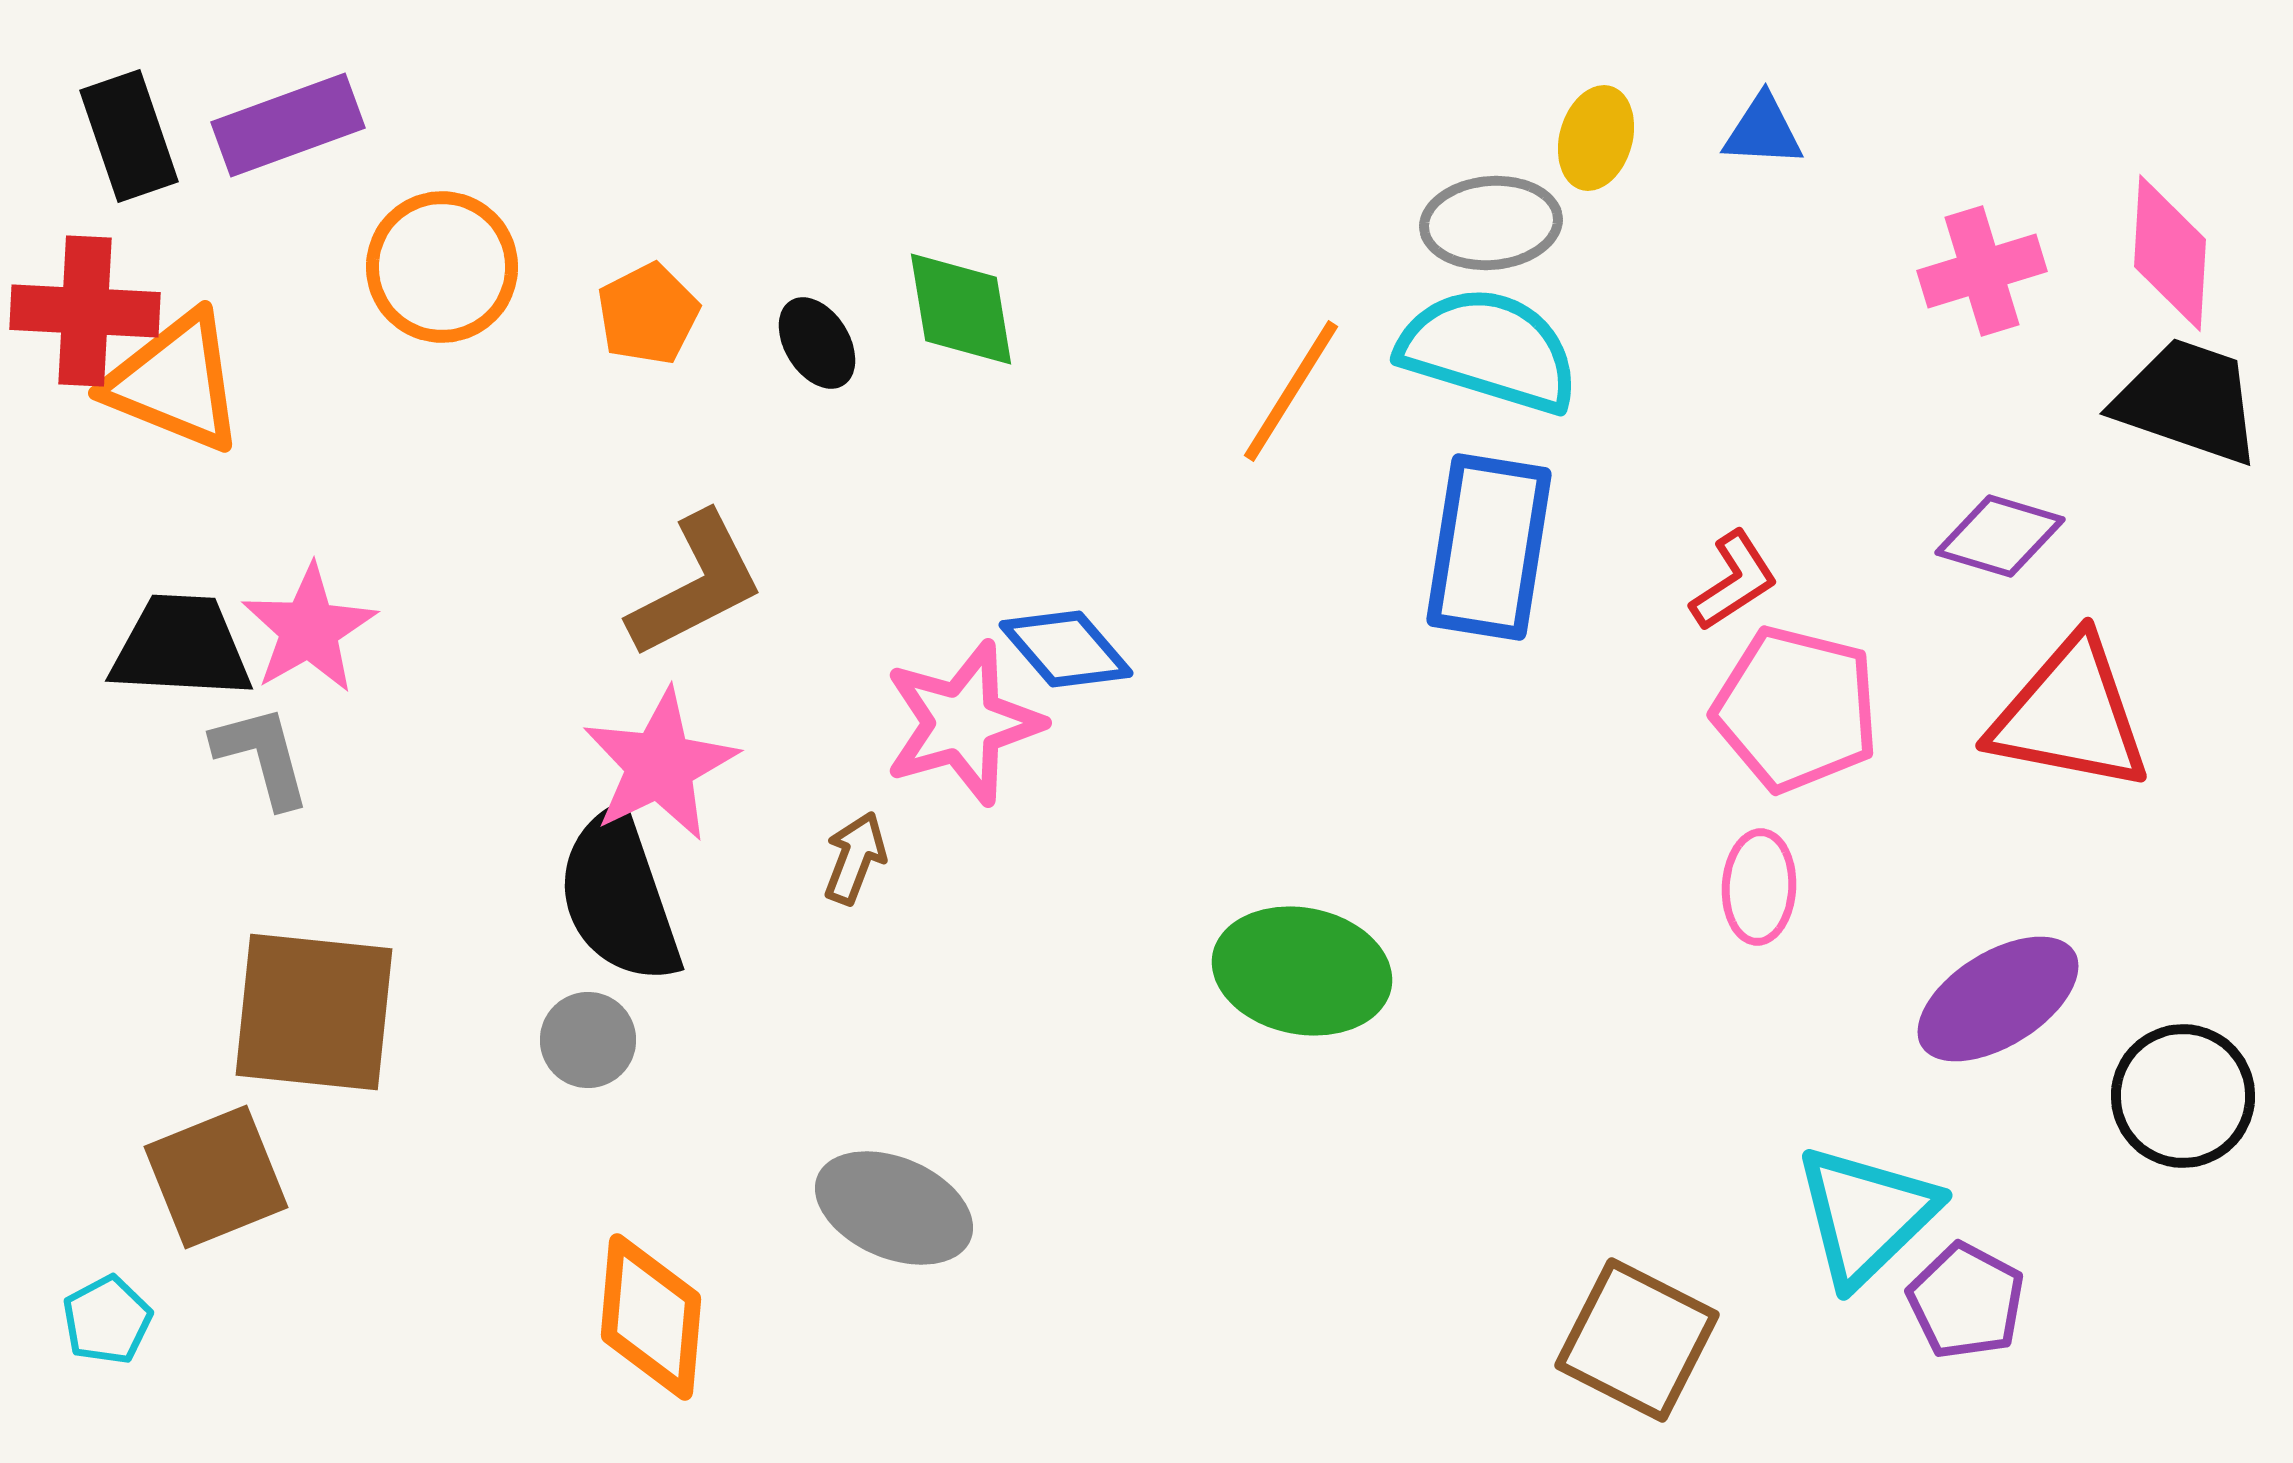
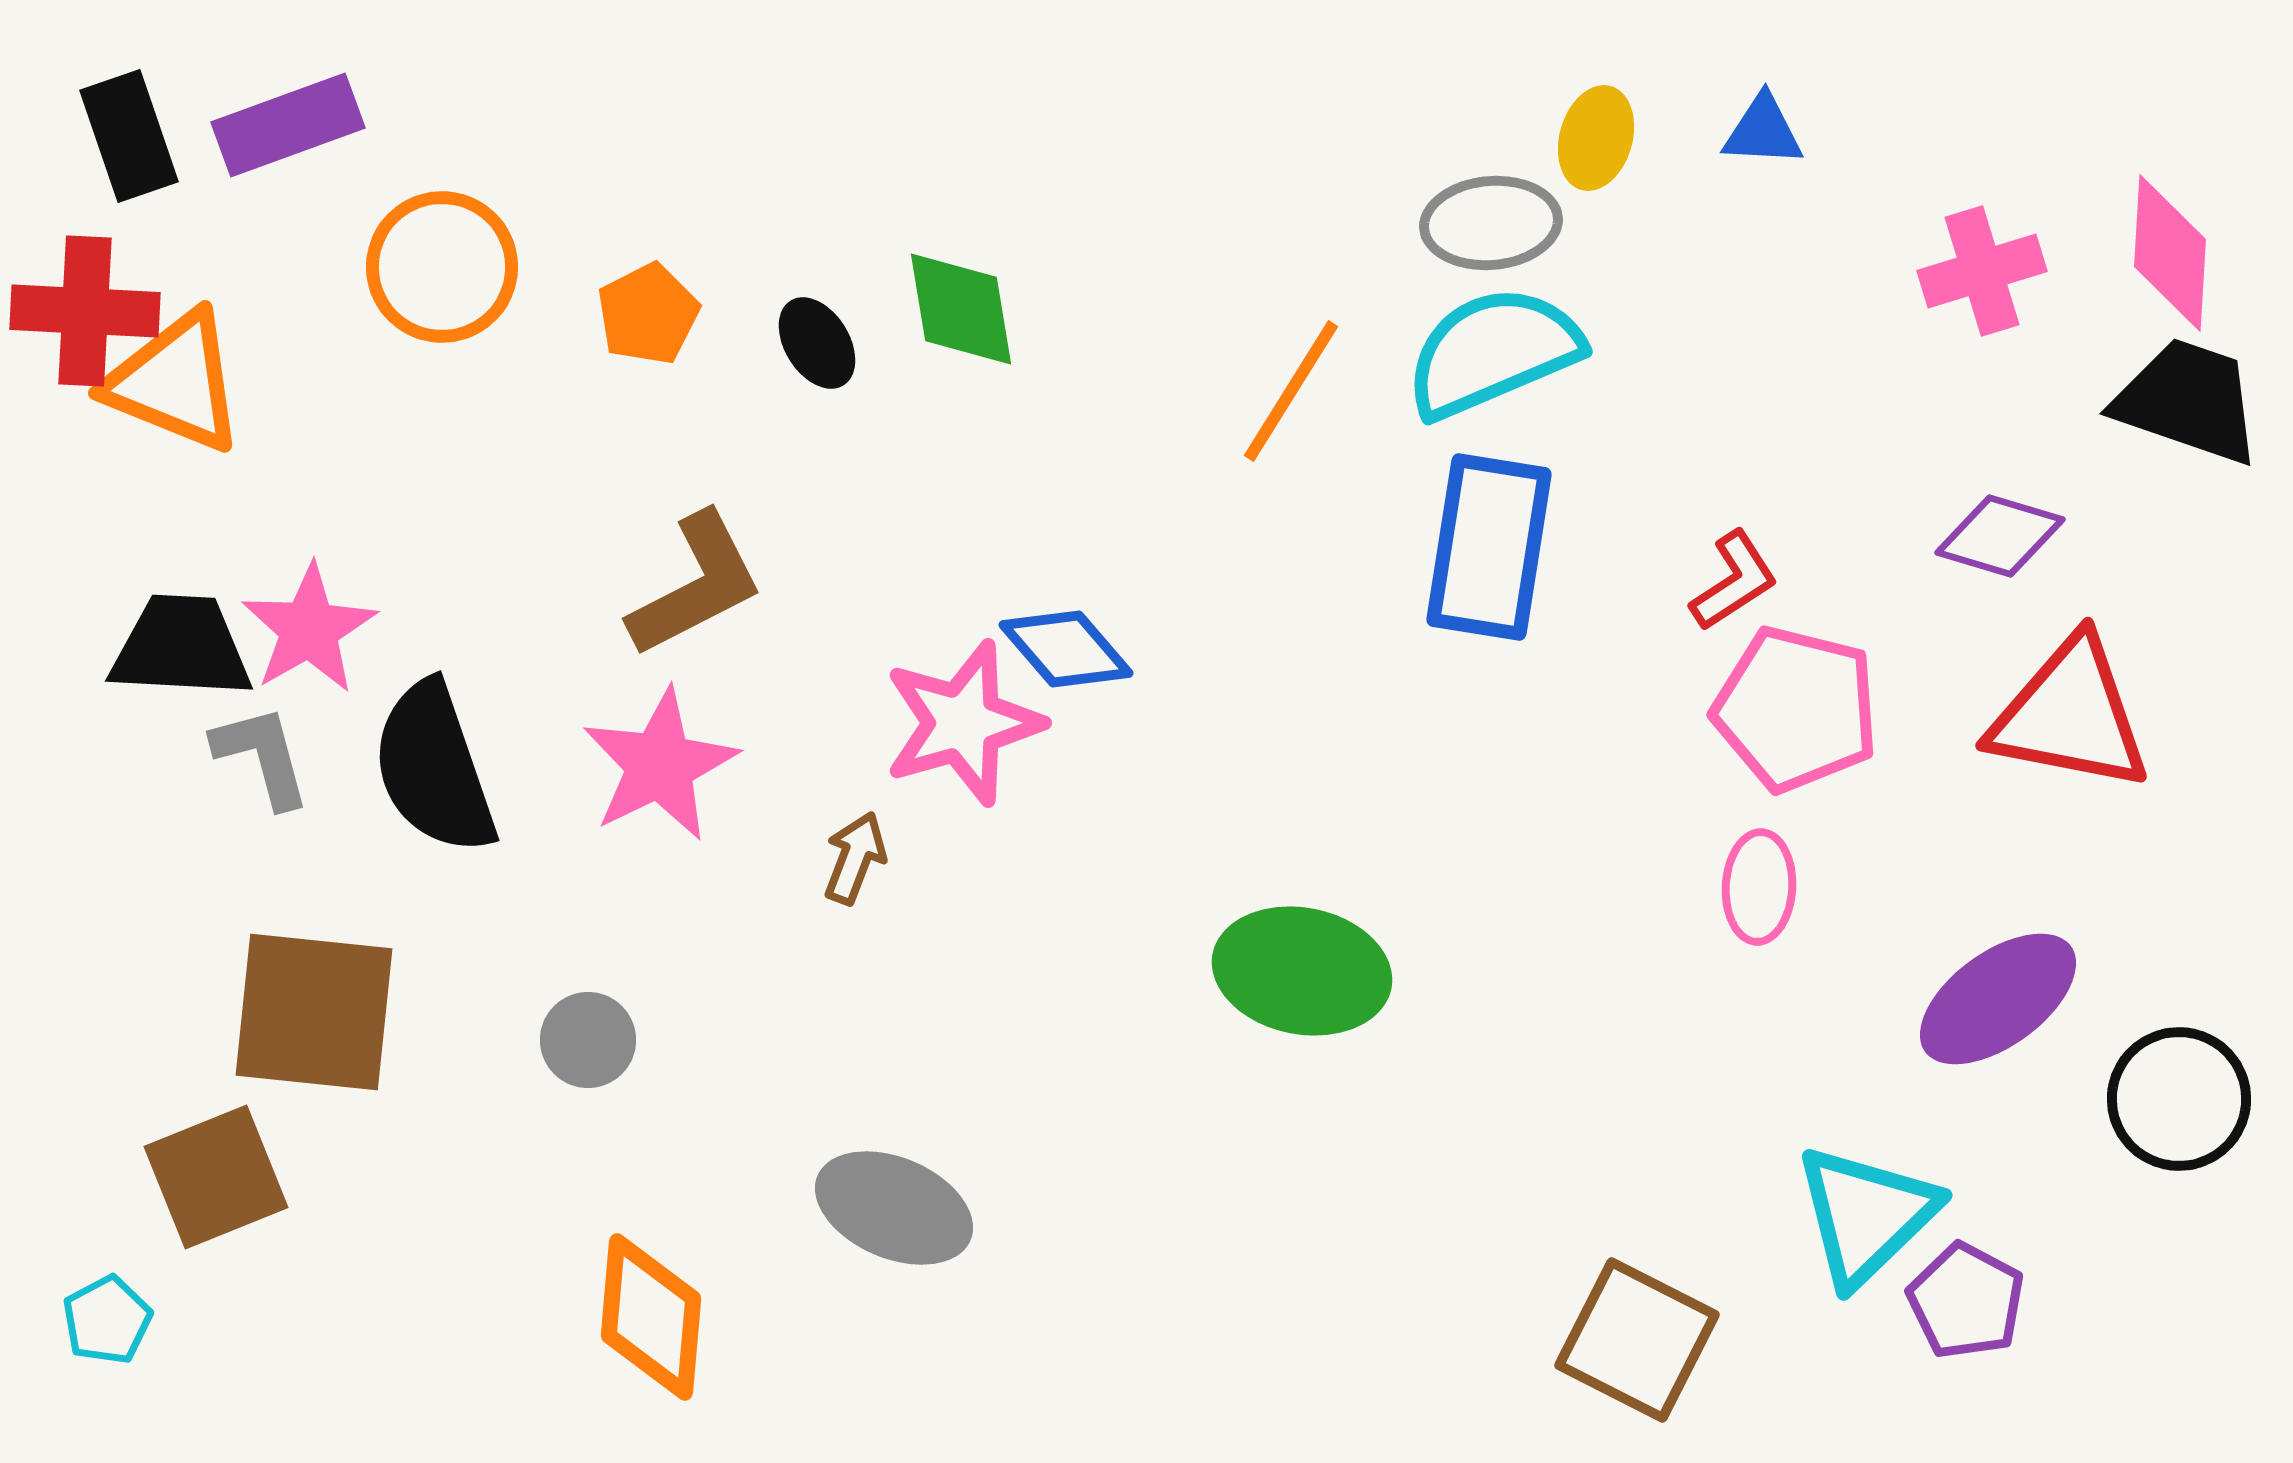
cyan semicircle at (1489, 350): moved 4 px right, 2 px down; rotated 40 degrees counterclockwise
black semicircle at (619, 897): moved 185 px left, 129 px up
purple ellipse at (1998, 999): rotated 4 degrees counterclockwise
black circle at (2183, 1096): moved 4 px left, 3 px down
